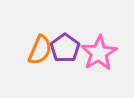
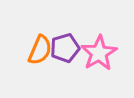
purple pentagon: rotated 20 degrees clockwise
